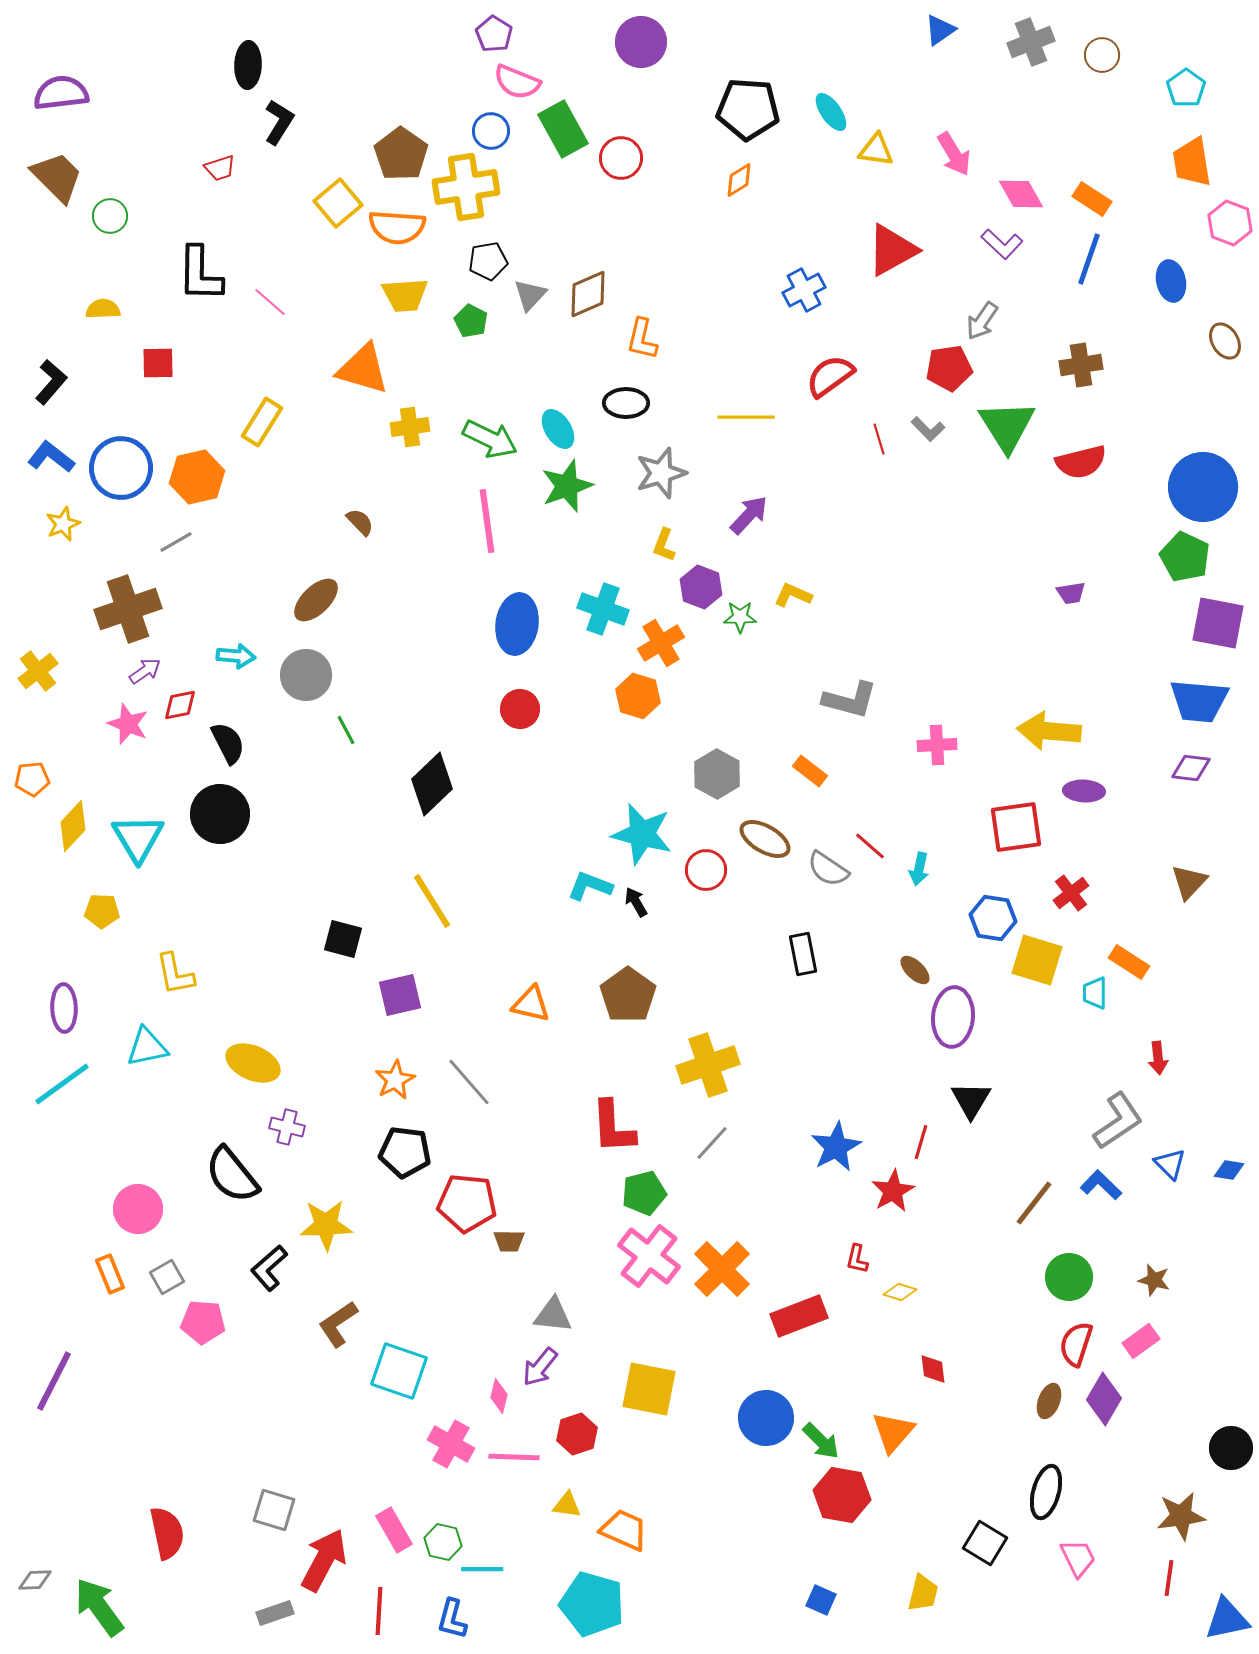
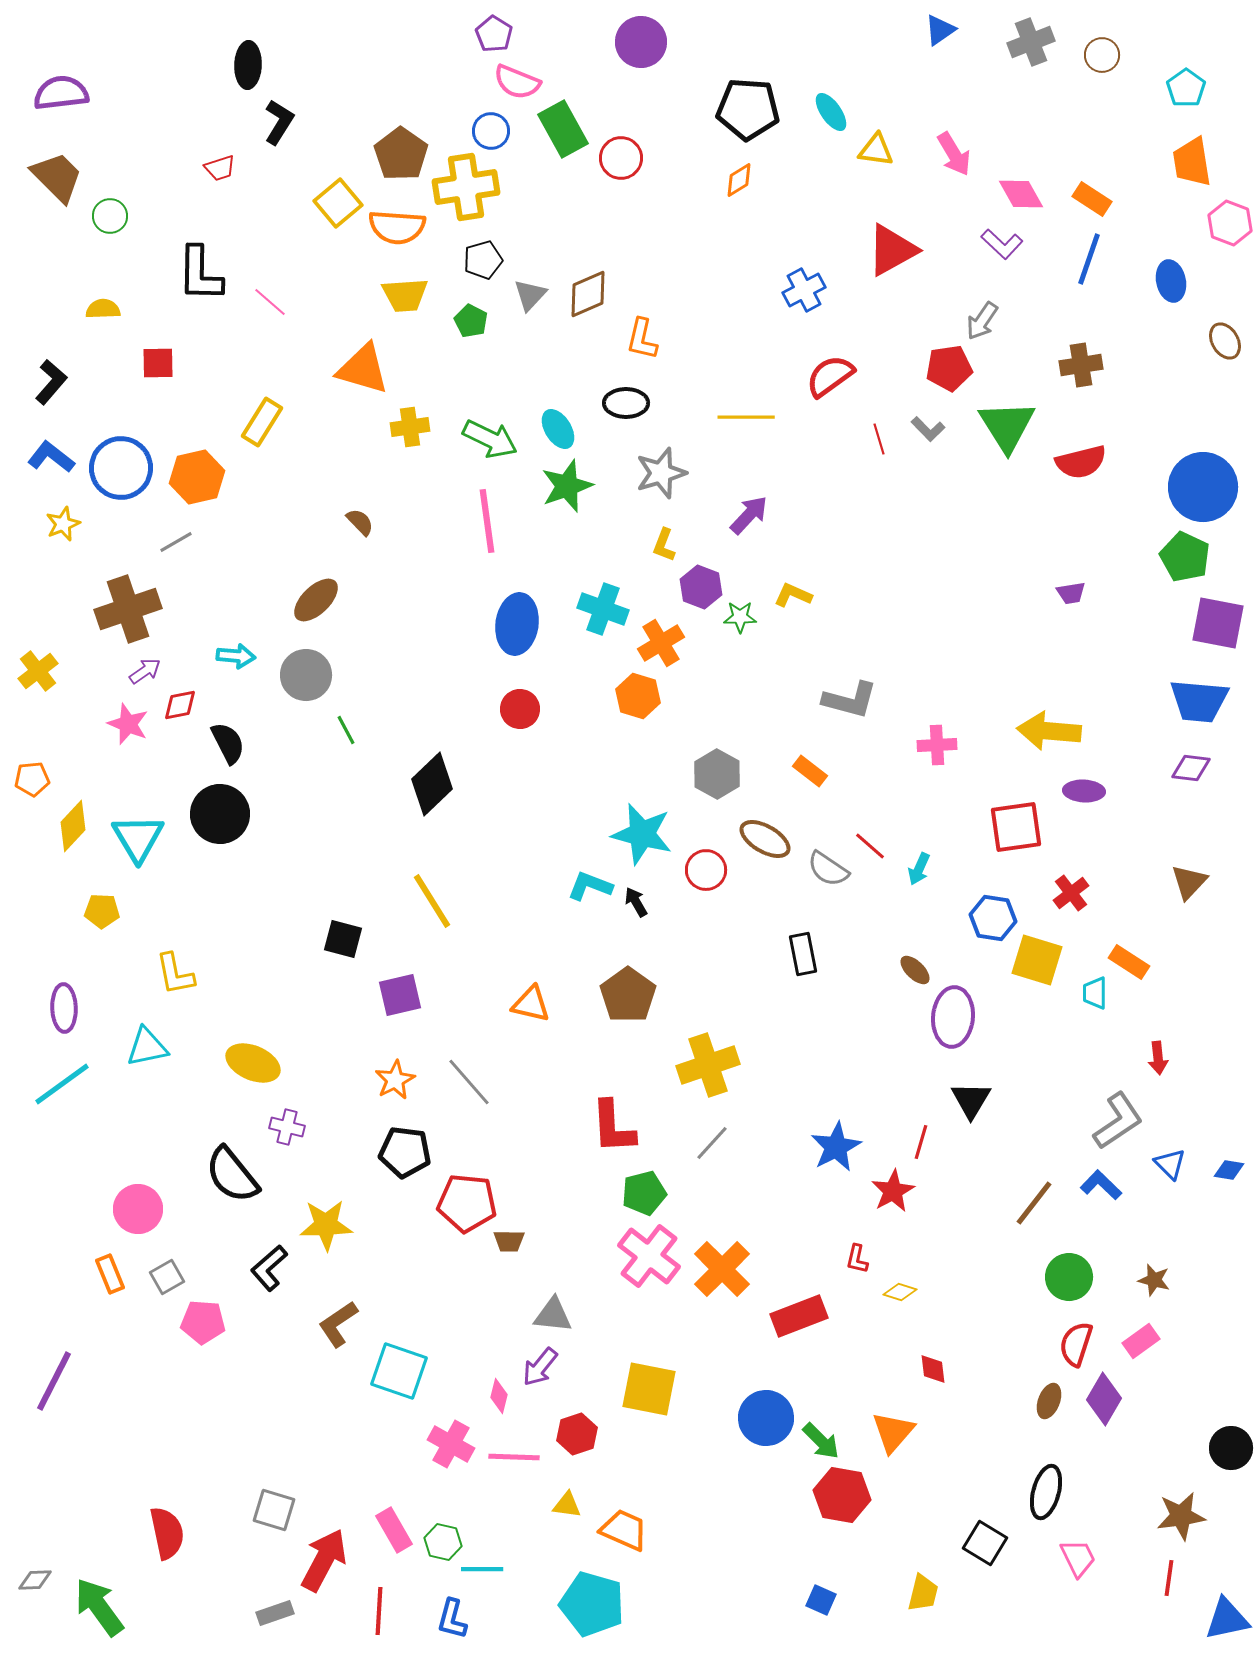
black pentagon at (488, 261): moved 5 px left, 1 px up; rotated 6 degrees counterclockwise
cyan arrow at (919, 869): rotated 12 degrees clockwise
